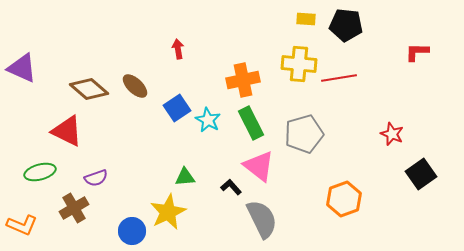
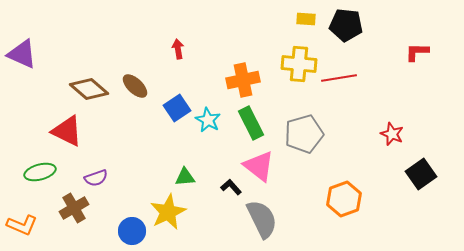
purple triangle: moved 14 px up
